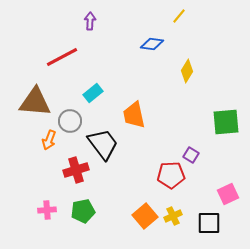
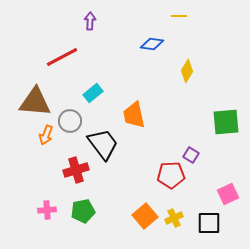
yellow line: rotated 49 degrees clockwise
orange arrow: moved 3 px left, 5 px up
yellow cross: moved 1 px right, 2 px down
